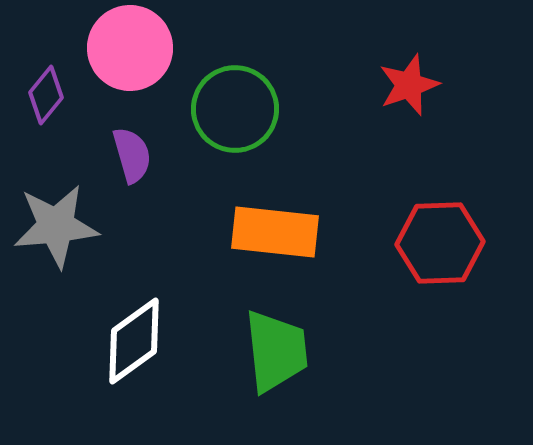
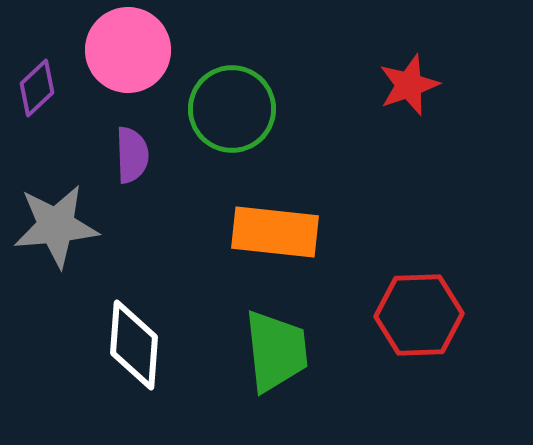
pink circle: moved 2 px left, 2 px down
purple diamond: moved 9 px left, 7 px up; rotated 8 degrees clockwise
green circle: moved 3 px left
purple semicircle: rotated 14 degrees clockwise
red hexagon: moved 21 px left, 72 px down
white diamond: moved 4 px down; rotated 50 degrees counterclockwise
